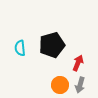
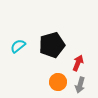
cyan semicircle: moved 2 px left, 2 px up; rotated 56 degrees clockwise
orange circle: moved 2 px left, 3 px up
